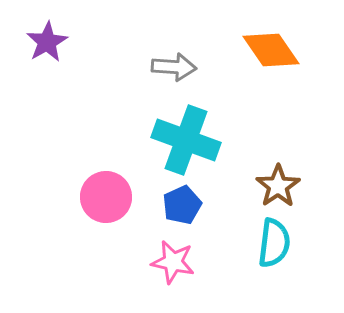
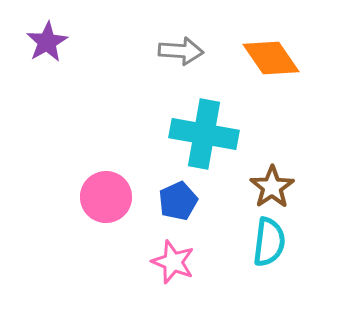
orange diamond: moved 8 px down
gray arrow: moved 7 px right, 16 px up
cyan cross: moved 18 px right, 6 px up; rotated 10 degrees counterclockwise
brown star: moved 6 px left, 1 px down
blue pentagon: moved 4 px left, 4 px up
cyan semicircle: moved 5 px left, 1 px up
pink star: rotated 9 degrees clockwise
